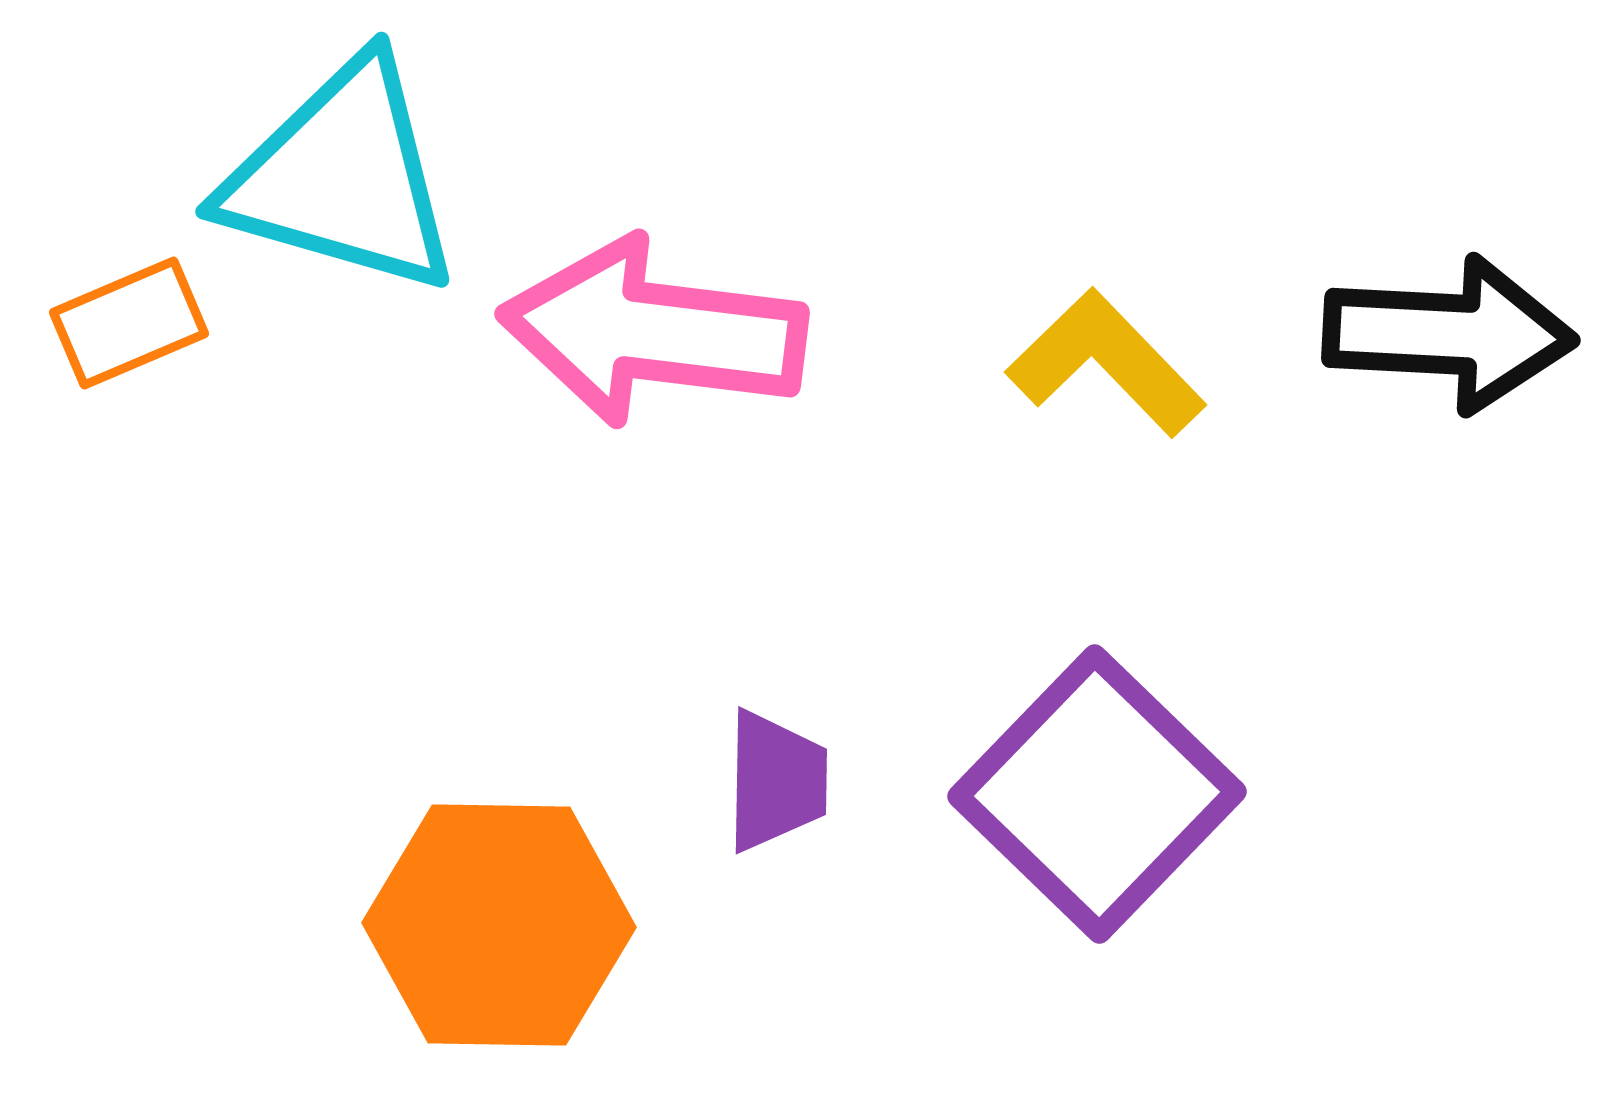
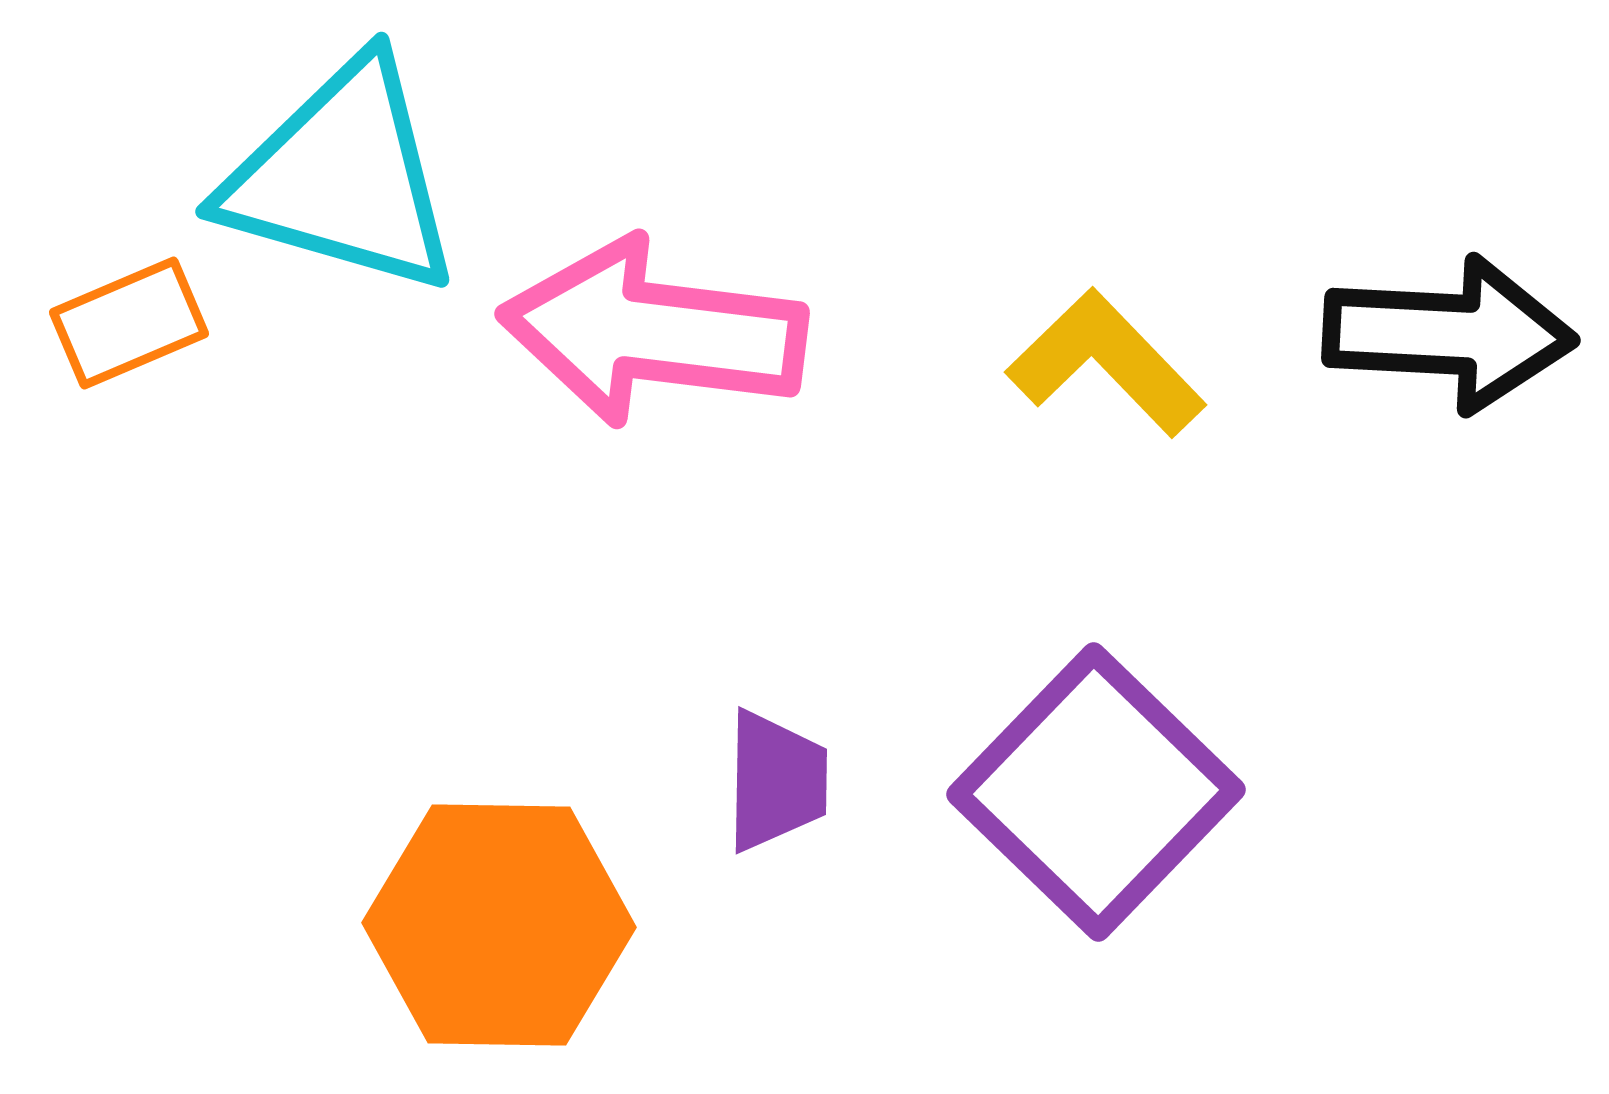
purple square: moved 1 px left, 2 px up
